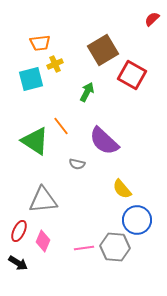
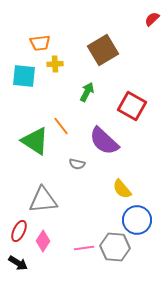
yellow cross: rotated 21 degrees clockwise
red square: moved 31 px down
cyan square: moved 7 px left, 3 px up; rotated 20 degrees clockwise
pink diamond: rotated 10 degrees clockwise
